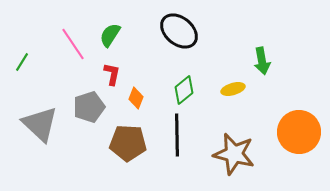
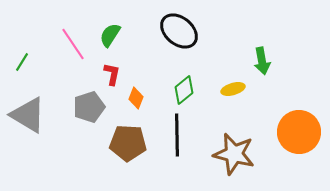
gray triangle: moved 12 px left, 9 px up; rotated 12 degrees counterclockwise
